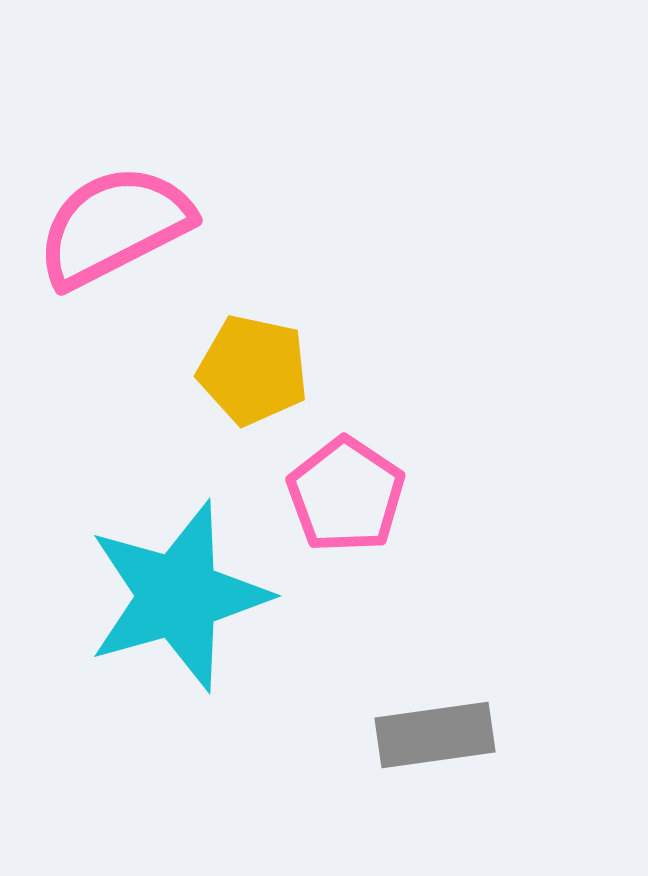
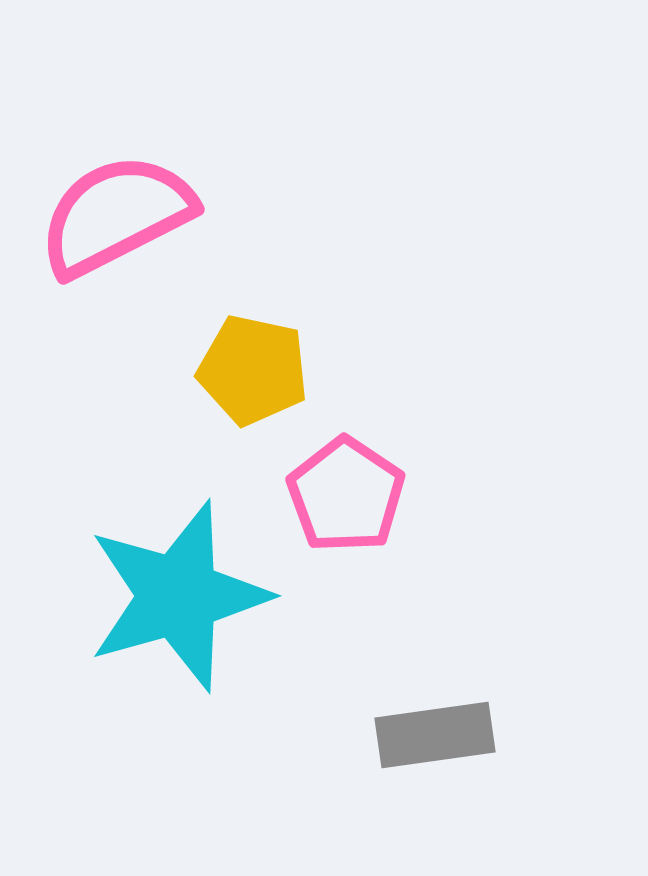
pink semicircle: moved 2 px right, 11 px up
